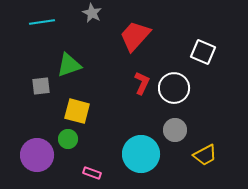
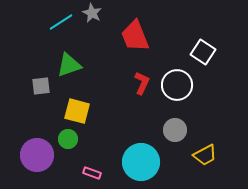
cyan line: moved 19 px right; rotated 25 degrees counterclockwise
red trapezoid: rotated 64 degrees counterclockwise
white square: rotated 10 degrees clockwise
white circle: moved 3 px right, 3 px up
cyan circle: moved 8 px down
